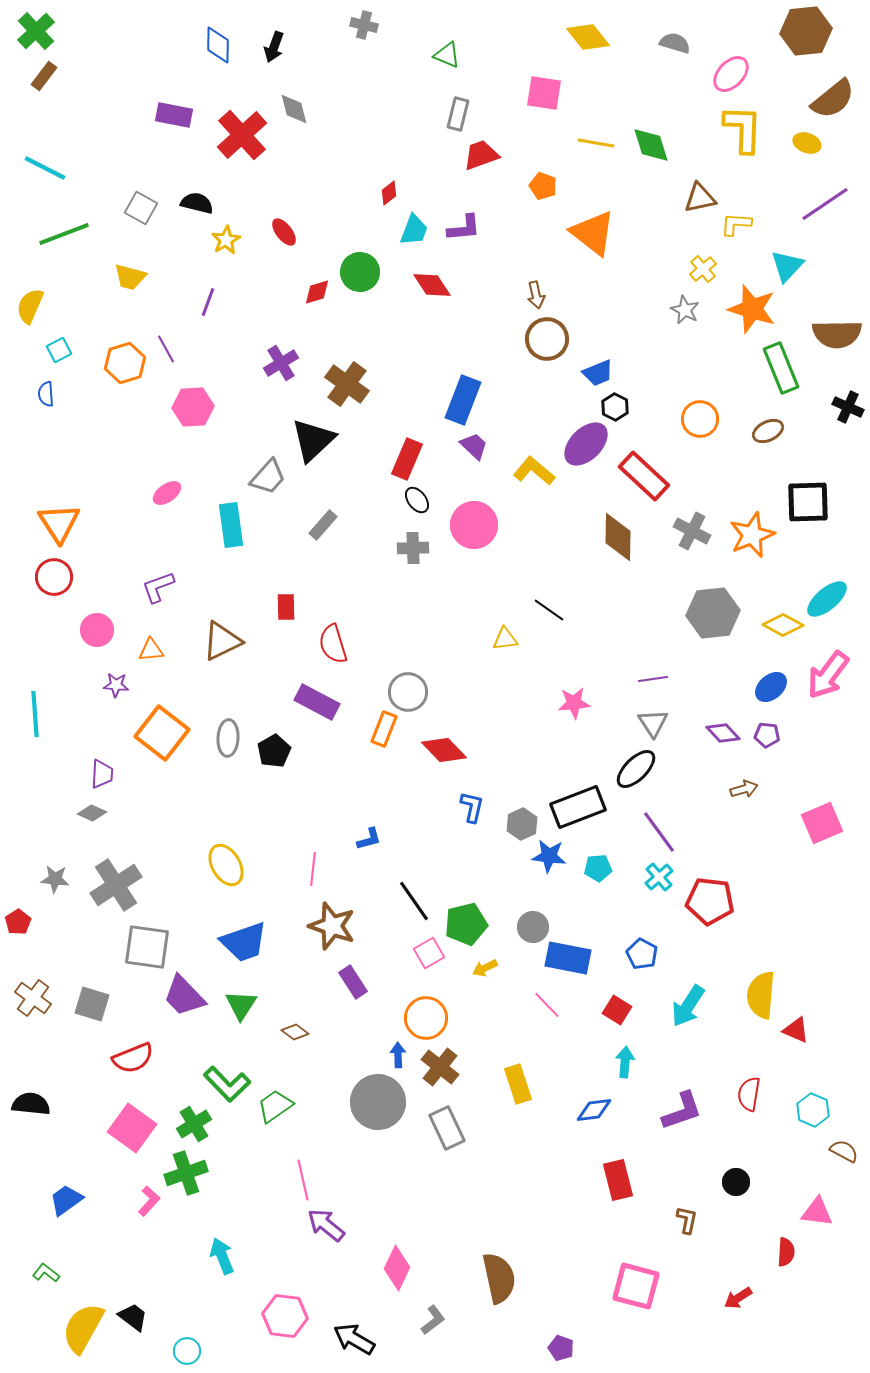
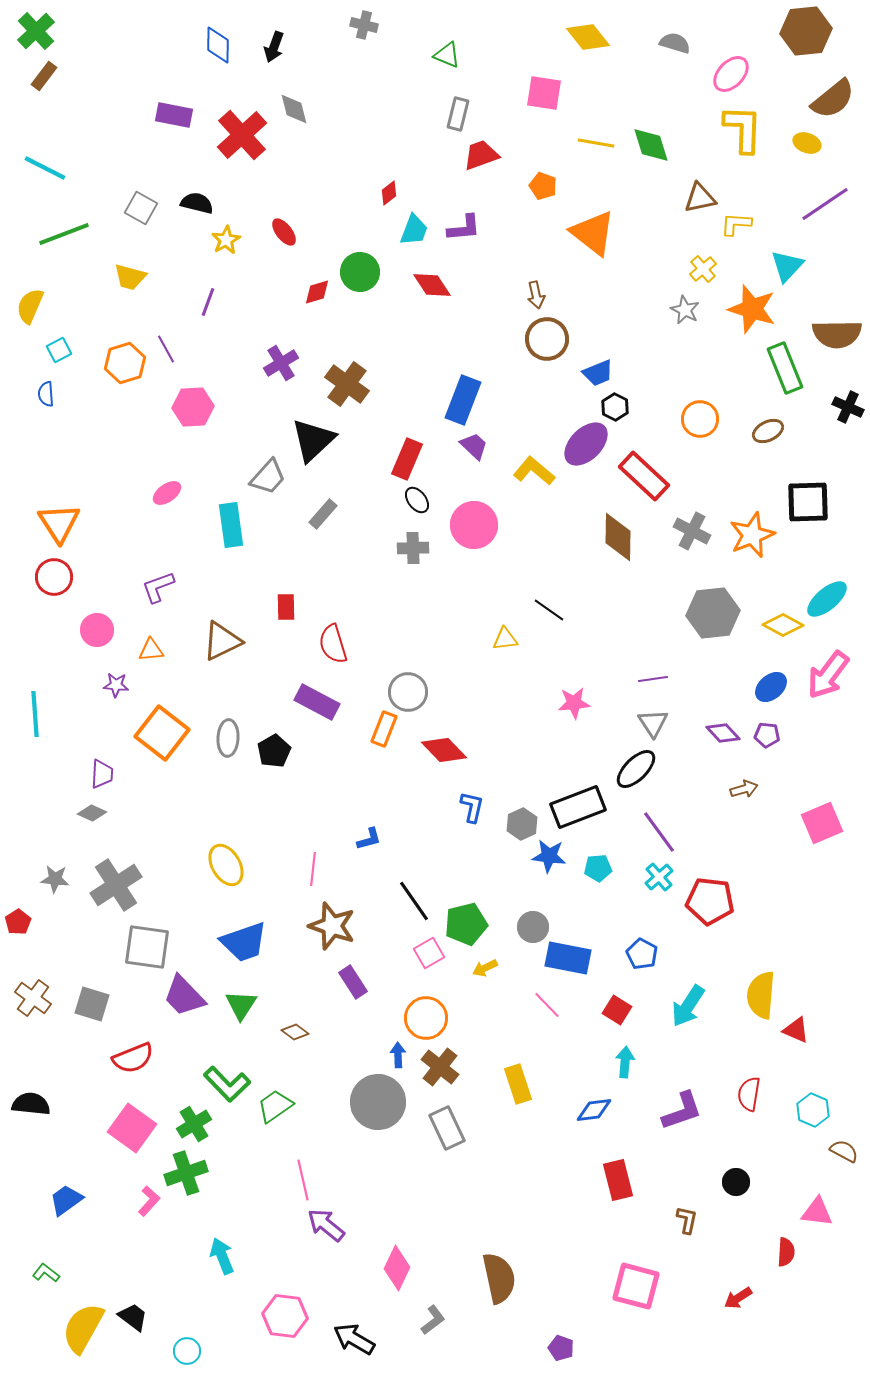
green rectangle at (781, 368): moved 4 px right
gray rectangle at (323, 525): moved 11 px up
